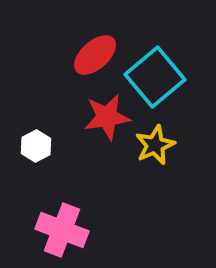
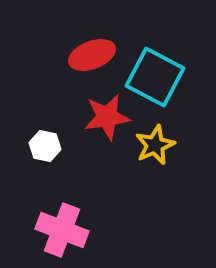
red ellipse: moved 3 px left; rotated 21 degrees clockwise
cyan square: rotated 22 degrees counterclockwise
white hexagon: moved 9 px right; rotated 20 degrees counterclockwise
